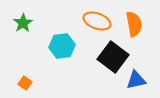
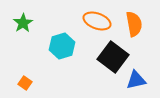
cyan hexagon: rotated 10 degrees counterclockwise
